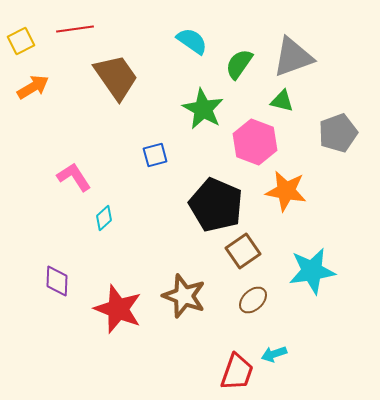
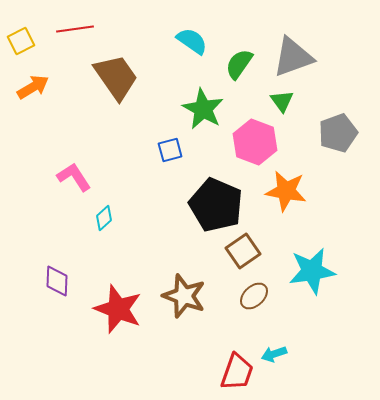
green triangle: rotated 40 degrees clockwise
blue square: moved 15 px right, 5 px up
brown ellipse: moved 1 px right, 4 px up
